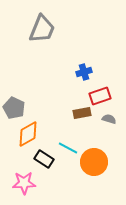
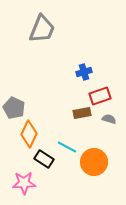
orange diamond: moved 1 px right; rotated 36 degrees counterclockwise
cyan line: moved 1 px left, 1 px up
